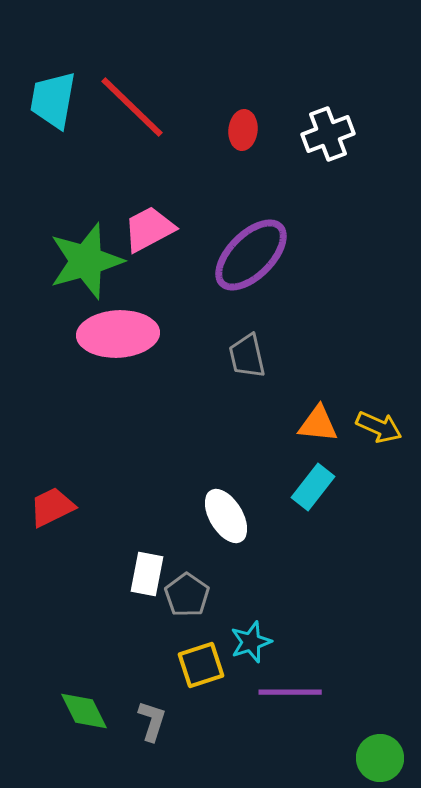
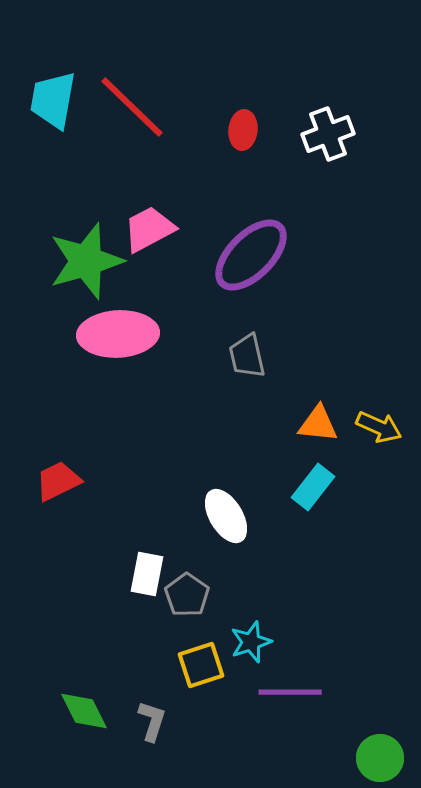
red trapezoid: moved 6 px right, 26 px up
